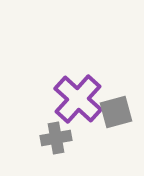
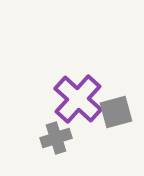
gray cross: rotated 8 degrees counterclockwise
